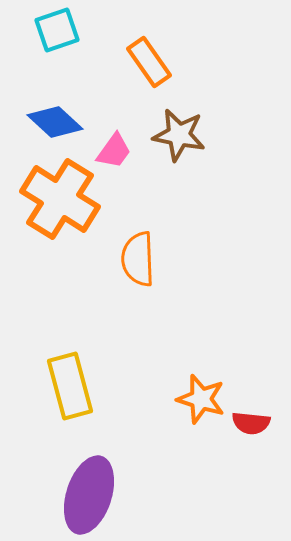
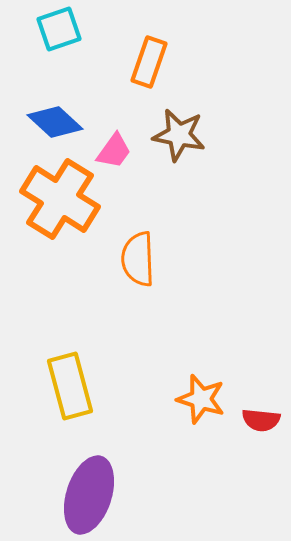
cyan square: moved 2 px right, 1 px up
orange rectangle: rotated 54 degrees clockwise
red semicircle: moved 10 px right, 3 px up
